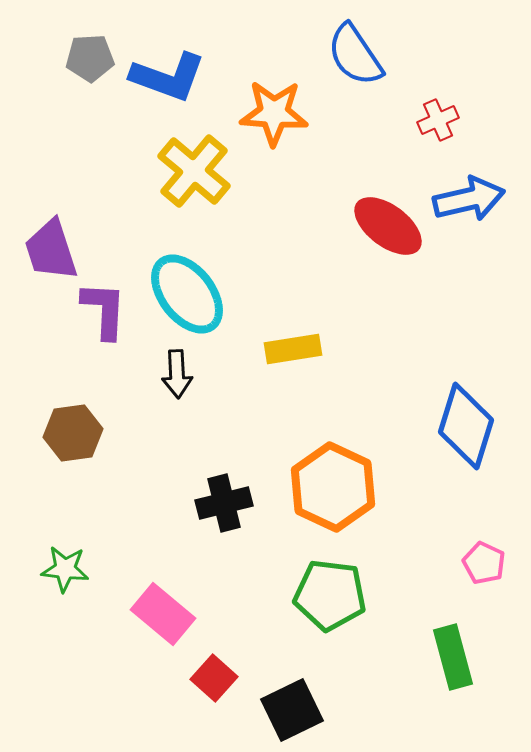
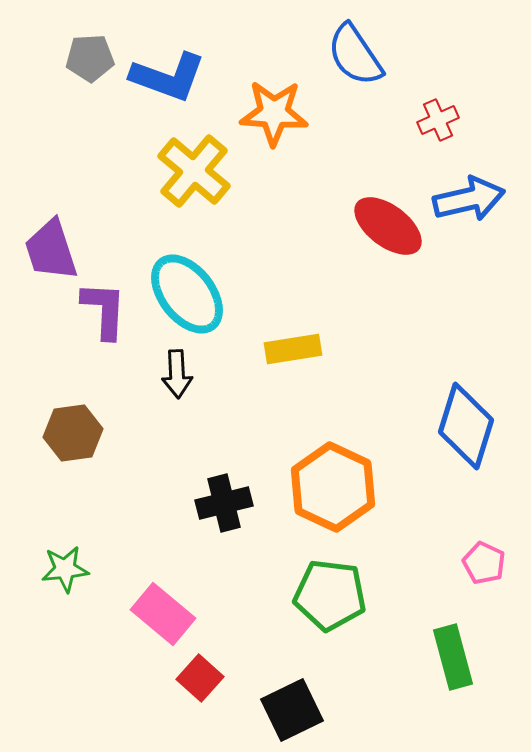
green star: rotated 12 degrees counterclockwise
red square: moved 14 px left
